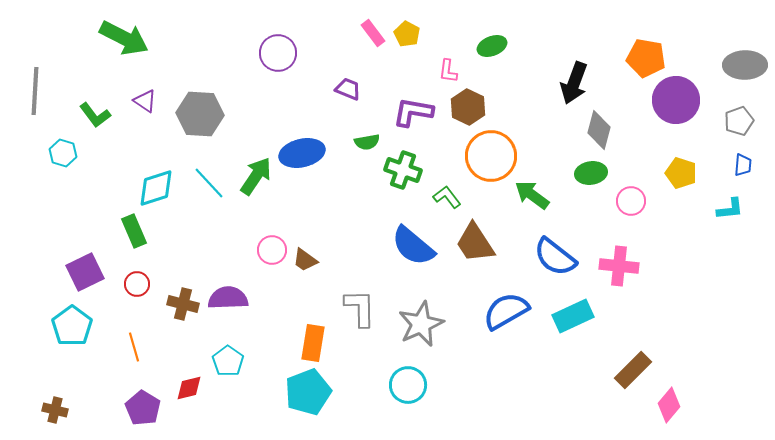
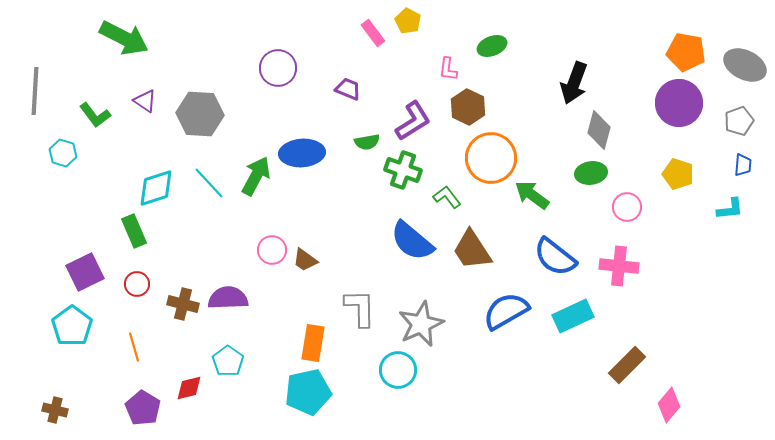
yellow pentagon at (407, 34): moved 1 px right, 13 px up
purple circle at (278, 53): moved 15 px down
orange pentagon at (646, 58): moved 40 px right, 6 px up
gray ellipse at (745, 65): rotated 27 degrees clockwise
pink L-shape at (448, 71): moved 2 px up
purple circle at (676, 100): moved 3 px right, 3 px down
purple L-shape at (413, 112): moved 9 px down; rotated 138 degrees clockwise
blue ellipse at (302, 153): rotated 9 degrees clockwise
orange circle at (491, 156): moved 2 px down
yellow pentagon at (681, 173): moved 3 px left, 1 px down
green arrow at (256, 176): rotated 6 degrees counterclockwise
pink circle at (631, 201): moved 4 px left, 6 px down
brown trapezoid at (475, 243): moved 3 px left, 7 px down
blue semicircle at (413, 246): moved 1 px left, 5 px up
brown rectangle at (633, 370): moved 6 px left, 5 px up
cyan circle at (408, 385): moved 10 px left, 15 px up
cyan pentagon at (308, 392): rotated 9 degrees clockwise
